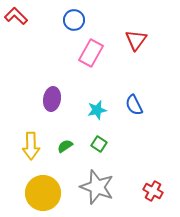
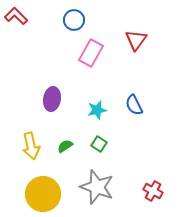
yellow arrow: rotated 12 degrees counterclockwise
yellow circle: moved 1 px down
